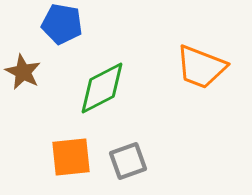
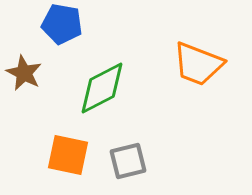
orange trapezoid: moved 3 px left, 3 px up
brown star: moved 1 px right, 1 px down
orange square: moved 3 px left, 2 px up; rotated 18 degrees clockwise
gray square: rotated 6 degrees clockwise
